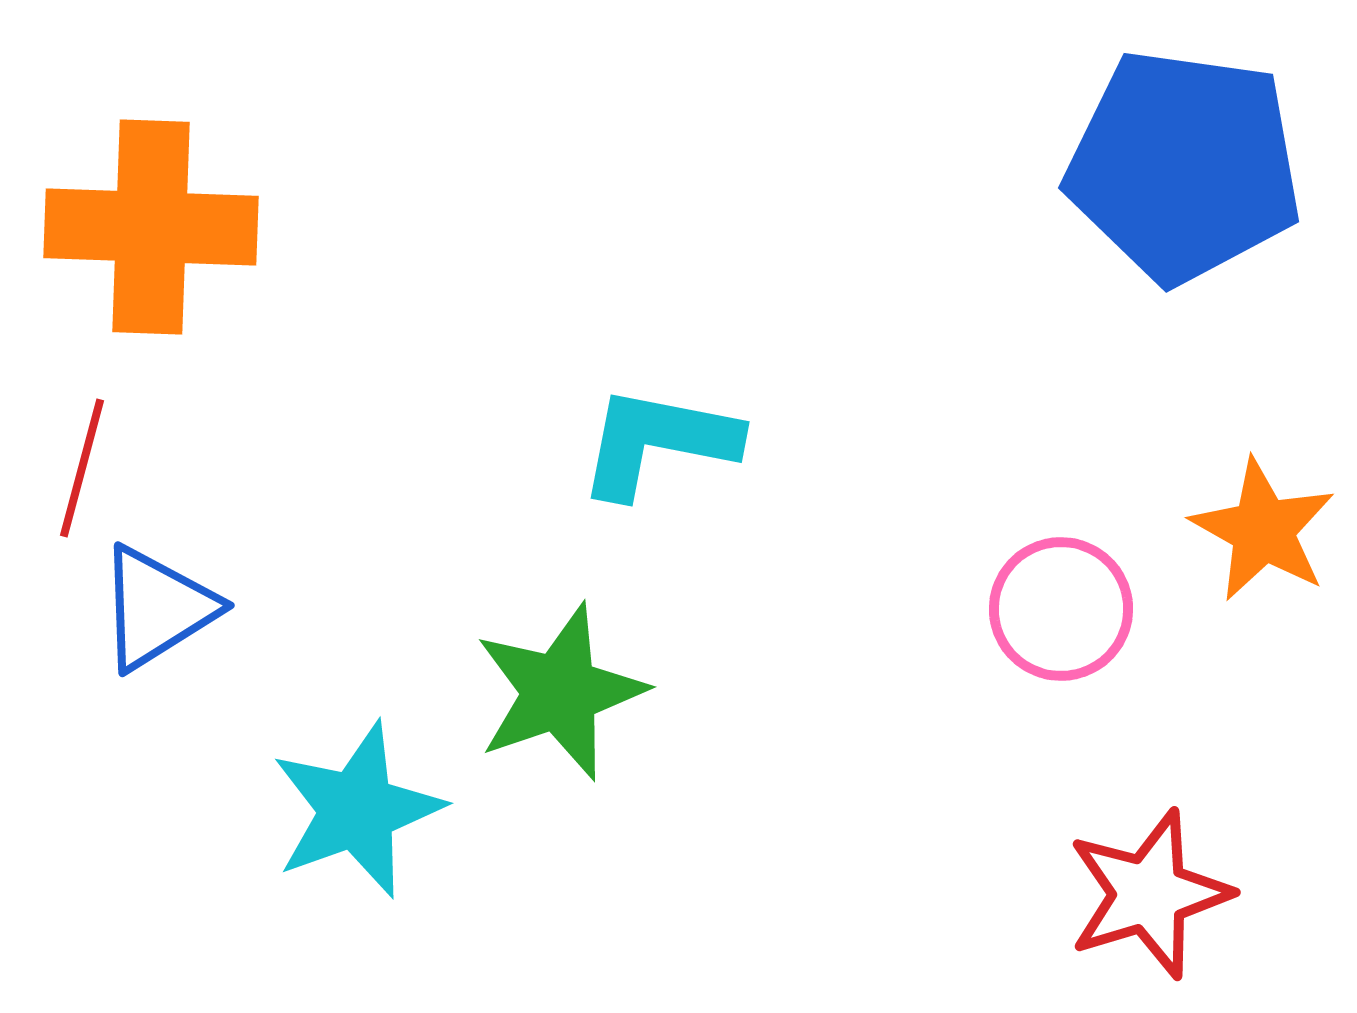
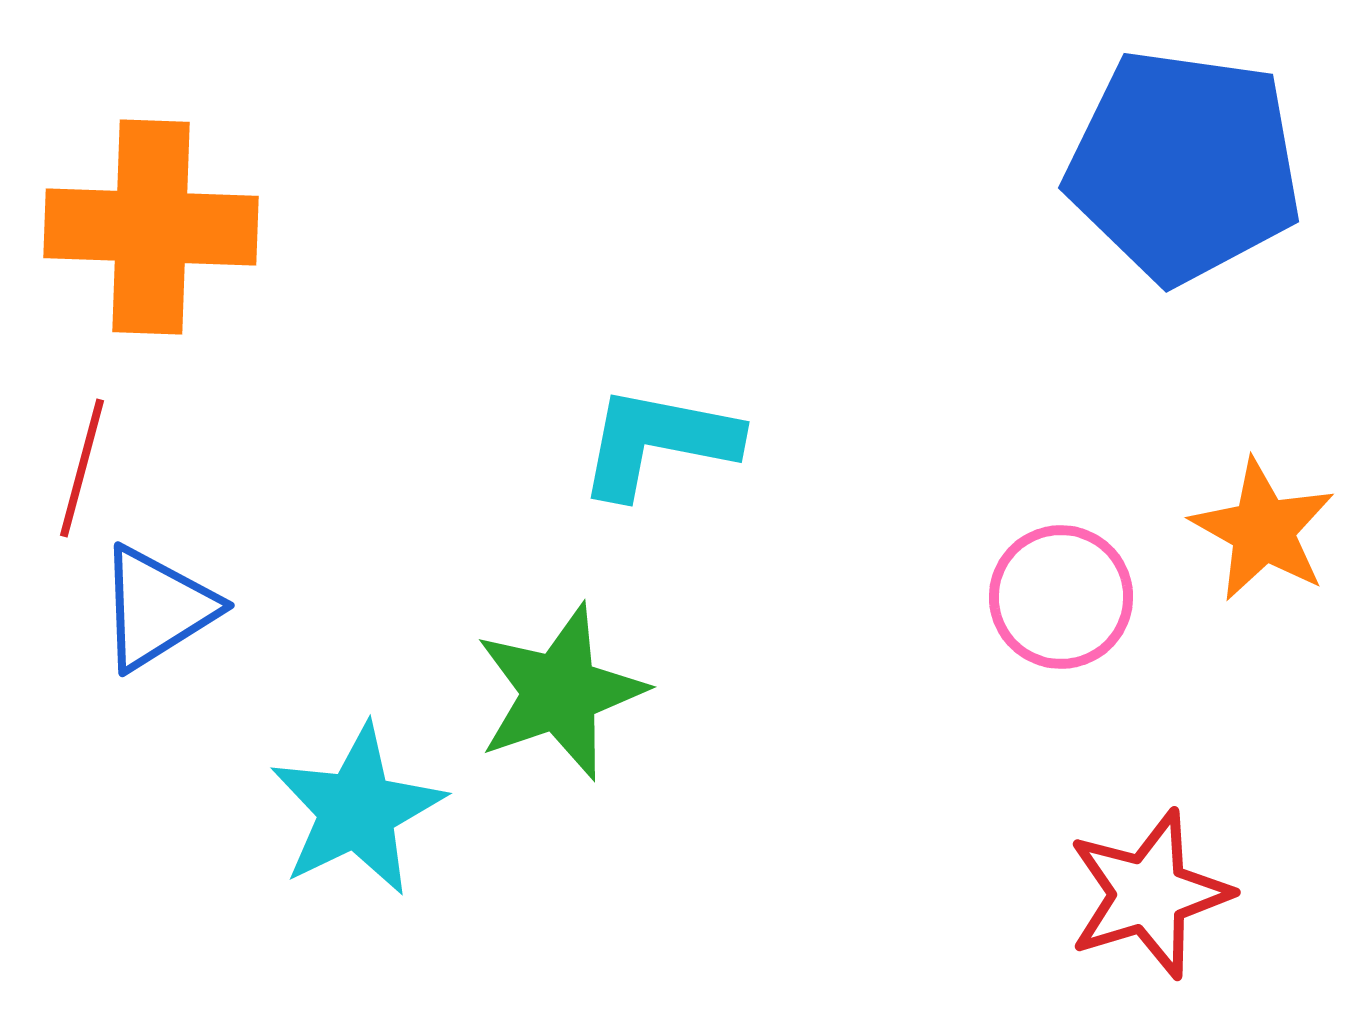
pink circle: moved 12 px up
cyan star: rotated 6 degrees counterclockwise
